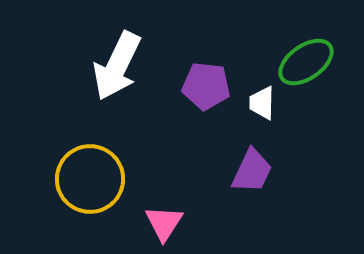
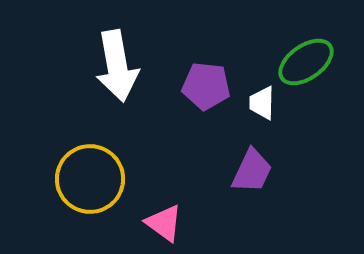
white arrow: rotated 36 degrees counterclockwise
pink triangle: rotated 27 degrees counterclockwise
